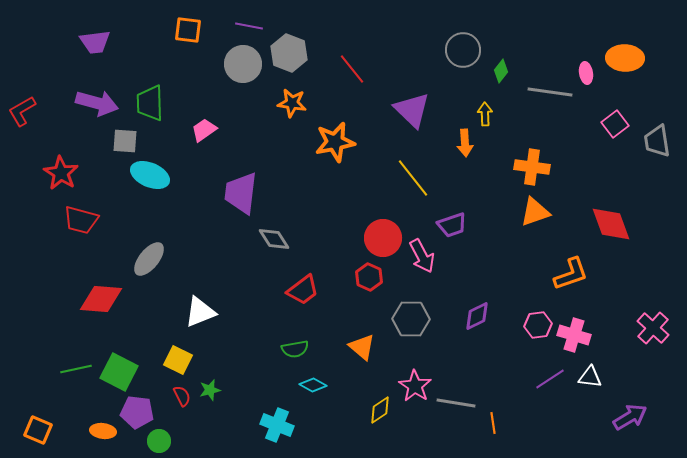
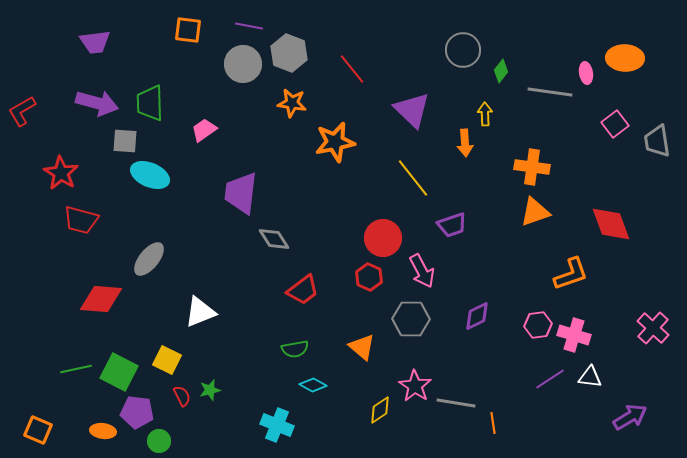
pink arrow at (422, 256): moved 15 px down
yellow square at (178, 360): moved 11 px left
